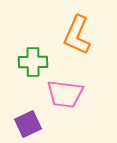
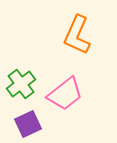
green cross: moved 12 px left, 22 px down; rotated 36 degrees counterclockwise
pink trapezoid: rotated 45 degrees counterclockwise
